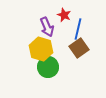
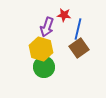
red star: rotated 16 degrees counterclockwise
purple arrow: rotated 42 degrees clockwise
green circle: moved 4 px left
